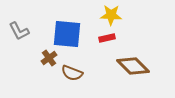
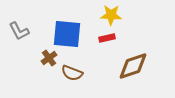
brown diamond: rotated 64 degrees counterclockwise
